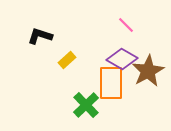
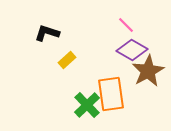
black L-shape: moved 7 px right, 3 px up
purple diamond: moved 10 px right, 9 px up
orange rectangle: moved 11 px down; rotated 8 degrees counterclockwise
green cross: moved 1 px right
